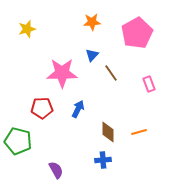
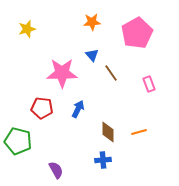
blue triangle: rotated 24 degrees counterclockwise
red pentagon: rotated 10 degrees clockwise
